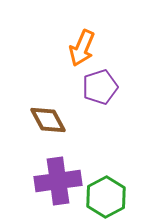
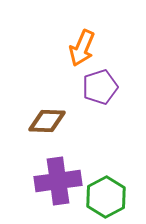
brown diamond: moved 1 px left, 1 px down; rotated 60 degrees counterclockwise
